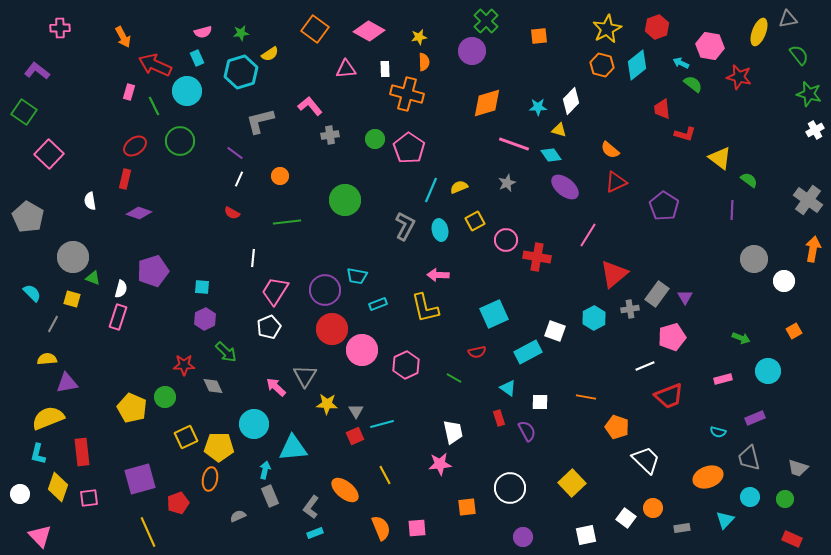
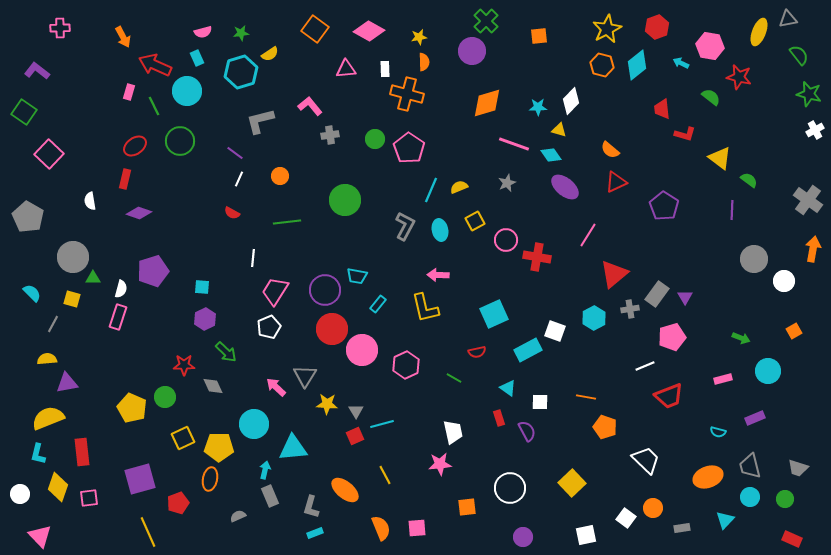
green semicircle at (693, 84): moved 18 px right, 13 px down
green triangle at (93, 278): rotated 21 degrees counterclockwise
cyan rectangle at (378, 304): rotated 30 degrees counterclockwise
cyan rectangle at (528, 352): moved 2 px up
orange pentagon at (617, 427): moved 12 px left
yellow square at (186, 437): moved 3 px left, 1 px down
gray trapezoid at (749, 458): moved 1 px right, 8 px down
gray L-shape at (311, 507): rotated 20 degrees counterclockwise
